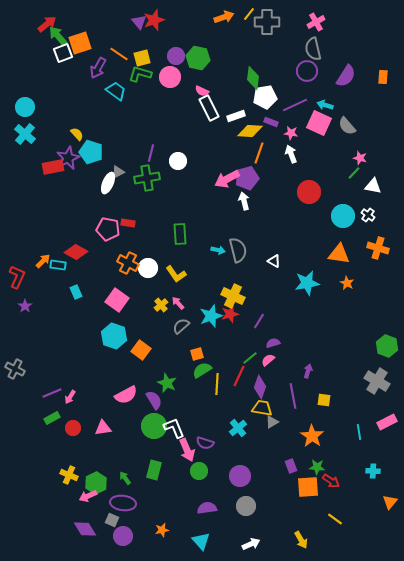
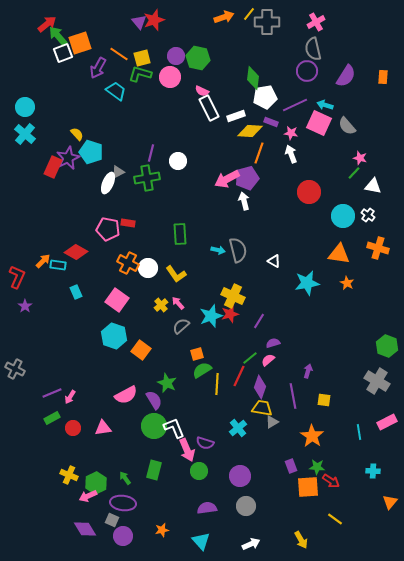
red rectangle at (53, 167): rotated 55 degrees counterclockwise
